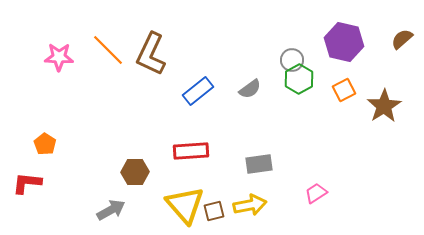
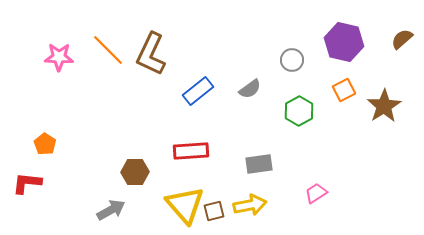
green hexagon: moved 32 px down
